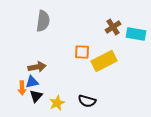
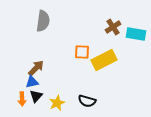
yellow rectangle: moved 1 px up
brown arrow: moved 1 px left, 1 px down; rotated 36 degrees counterclockwise
orange arrow: moved 11 px down
